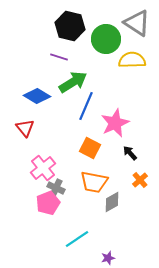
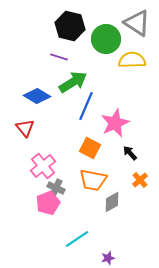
pink cross: moved 2 px up
orange trapezoid: moved 1 px left, 2 px up
